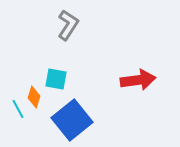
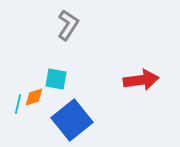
red arrow: moved 3 px right
orange diamond: rotated 55 degrees clockwise
cyan line: moved 5 px up; rotated 42 degrees clockwise
